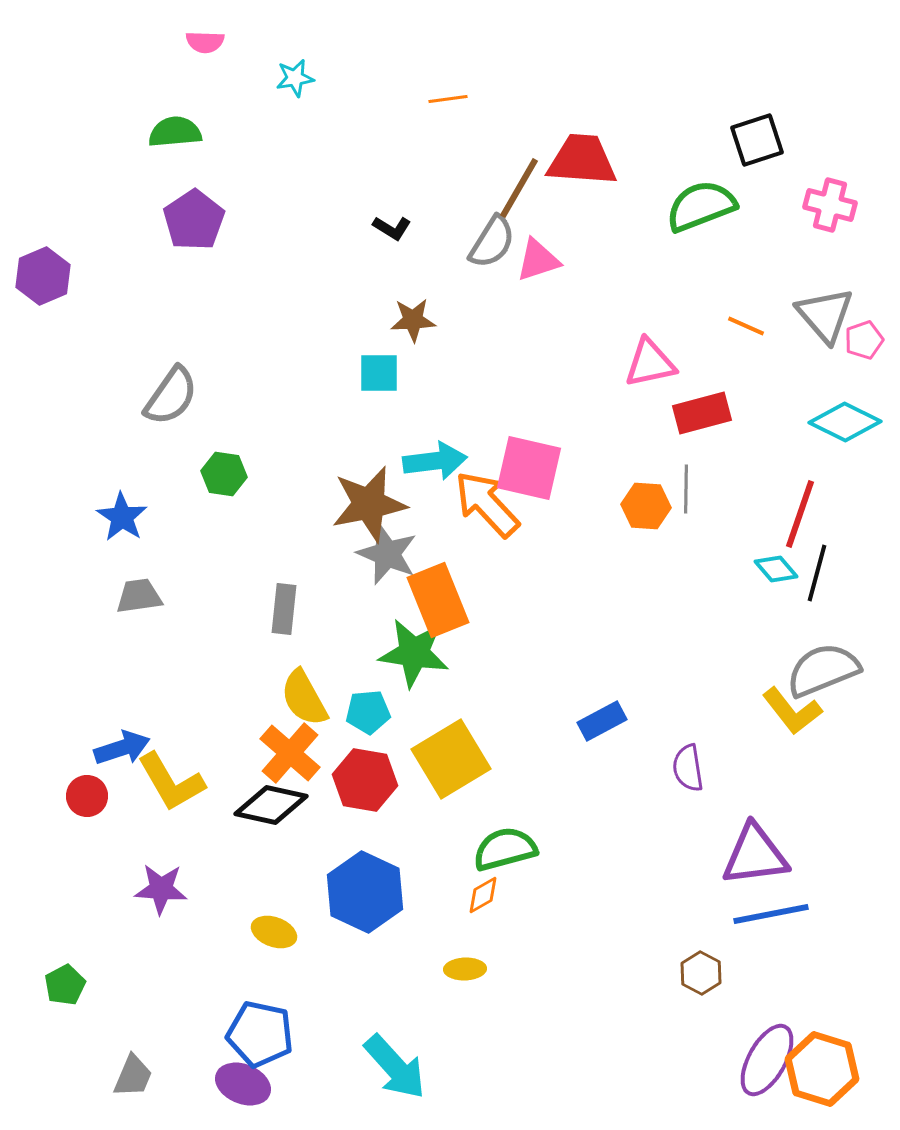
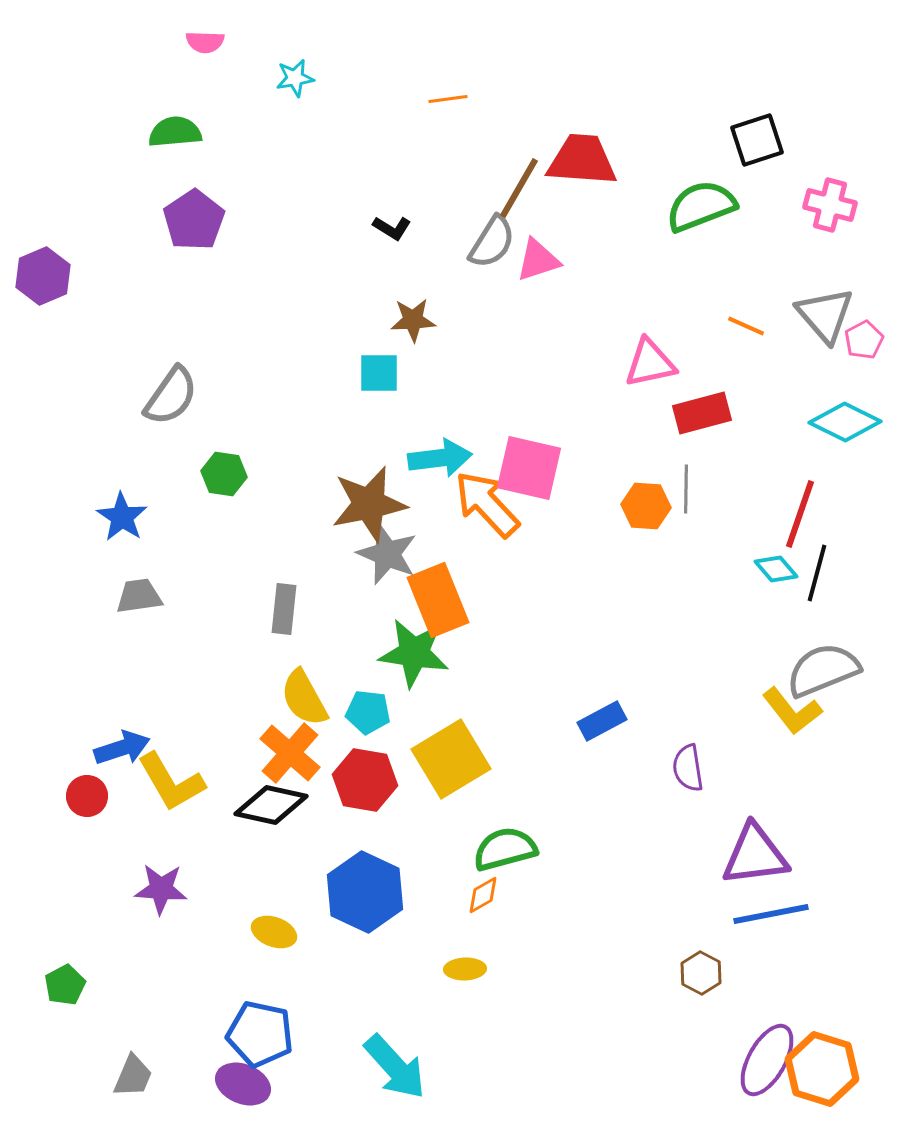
pink pentagon at (864, 340): rotated 9 degrees counterclockwise
cyan arrow at (435, 461): moved 5 px right, 3 px up
cyan pentagon at (368, 712): rotated 12 degrees clockwise
